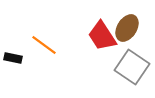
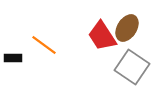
black rectangle: rotated 12 degrees counterclockwise
